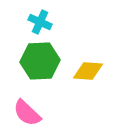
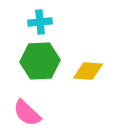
cyan cross: rotated 30 degrees counterclockwise
